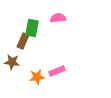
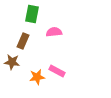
pink semicircle: moved 4 px left, 14 px down
green rectangle: moved 14 px up
pink rectangle: rotated 49 degrees clockwise
